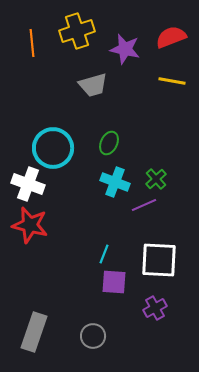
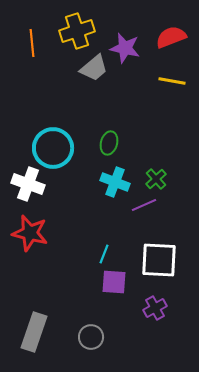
purple star: moved 1 px up
gray trapezoid: moved 1 px right, 17 px up; rotated 24 degrees counterclockwise
green ellipse: rotated 10 degrees counterclockwise
red star: moved 8 px down
gray circle: moved 2 px left, 1 px down
